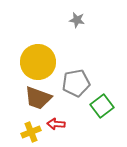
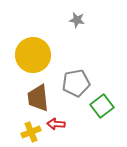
yellow circle: moved 5 px left, 7 px up
brown trapezoid: rotated 64 degrees clockwise
